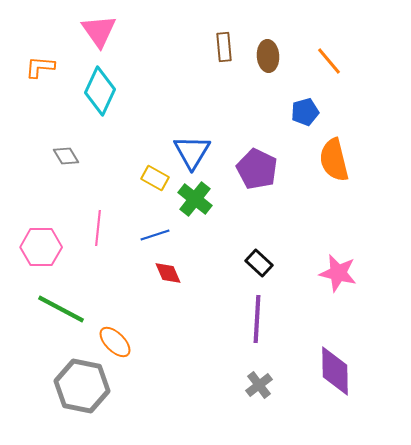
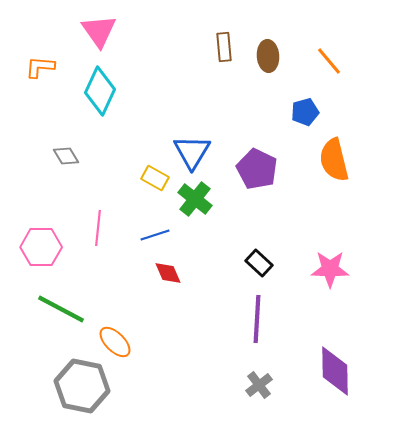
pink star: moved 8 px left, 4 px up; rotated 12 degrees counterclockwise
